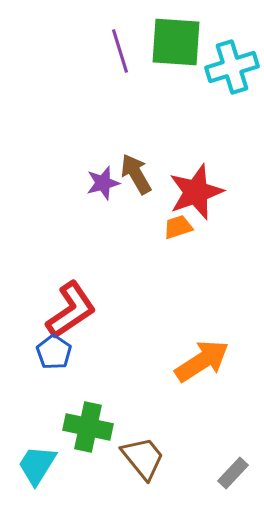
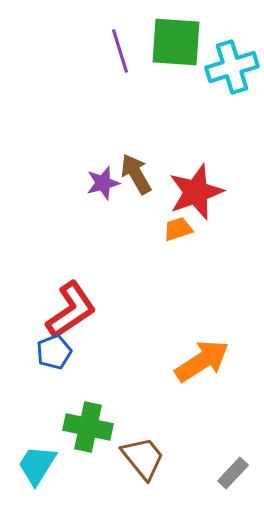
orange trapezoid: moved 2 px down
blue pentagon: rotated 16 degrees clockwise
